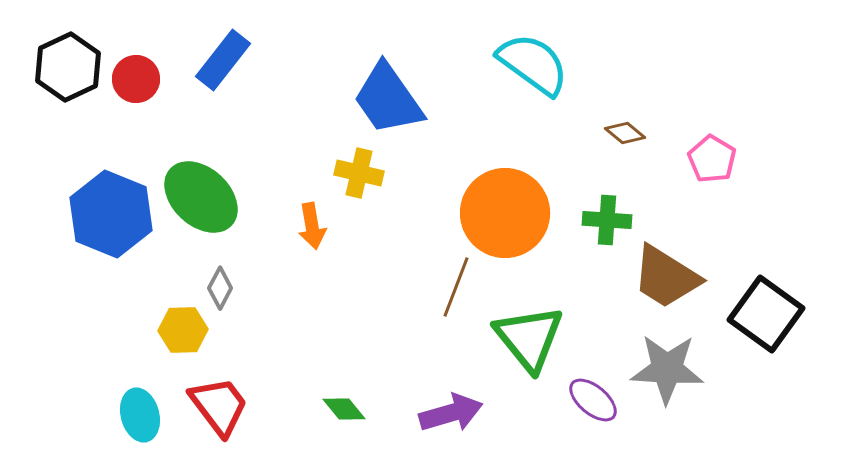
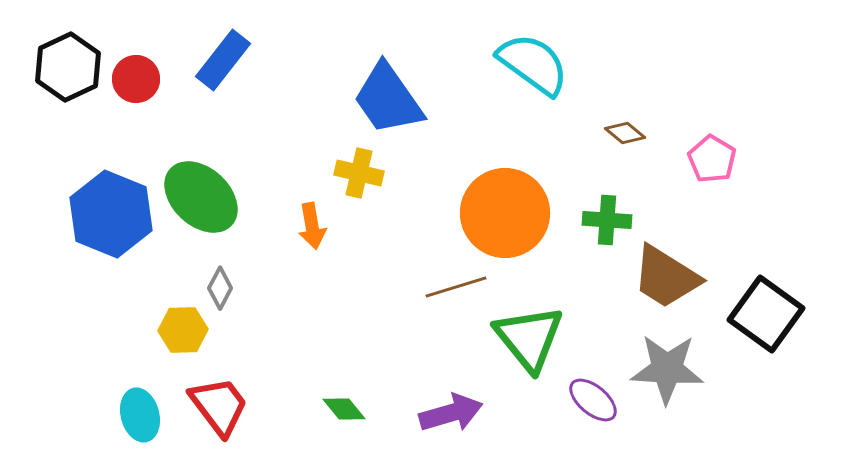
brown line: rotated 52 degrees clockwise
